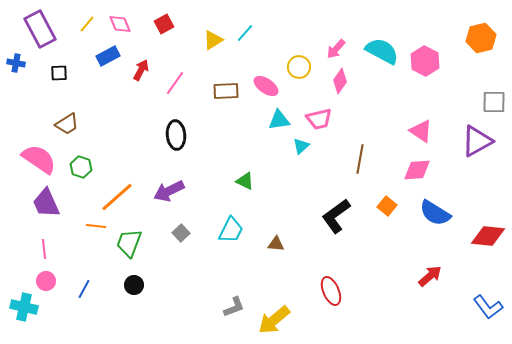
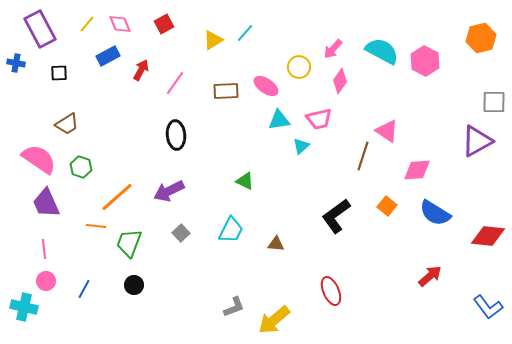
pink arrow at (336, 49): moved 3 px left
pink triangle at (421, 131): moved 34 px left
brown line at (360, 159): moved 3 px right, 3 px up; rotated 8 degrees clockwise
